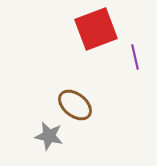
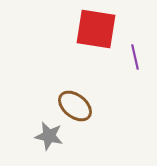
red square: rotated 30 degrees clockwise
brown ellipse: moved 1 px down
